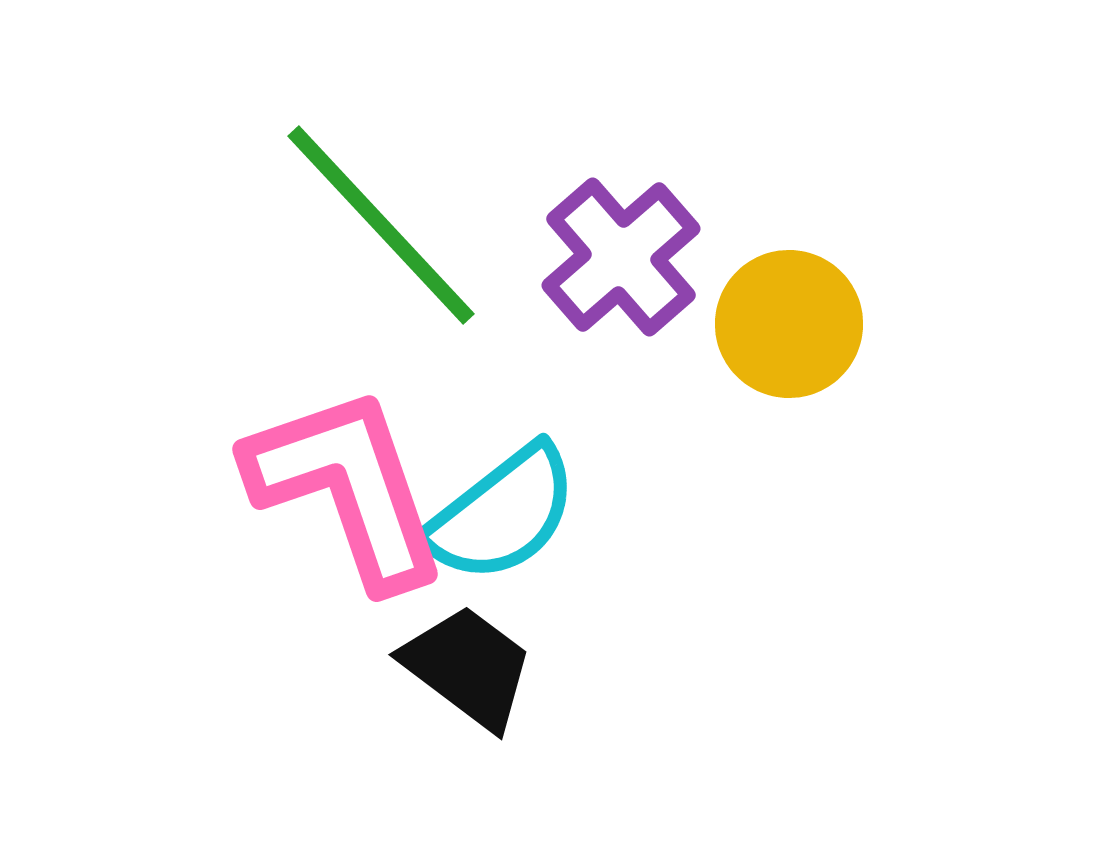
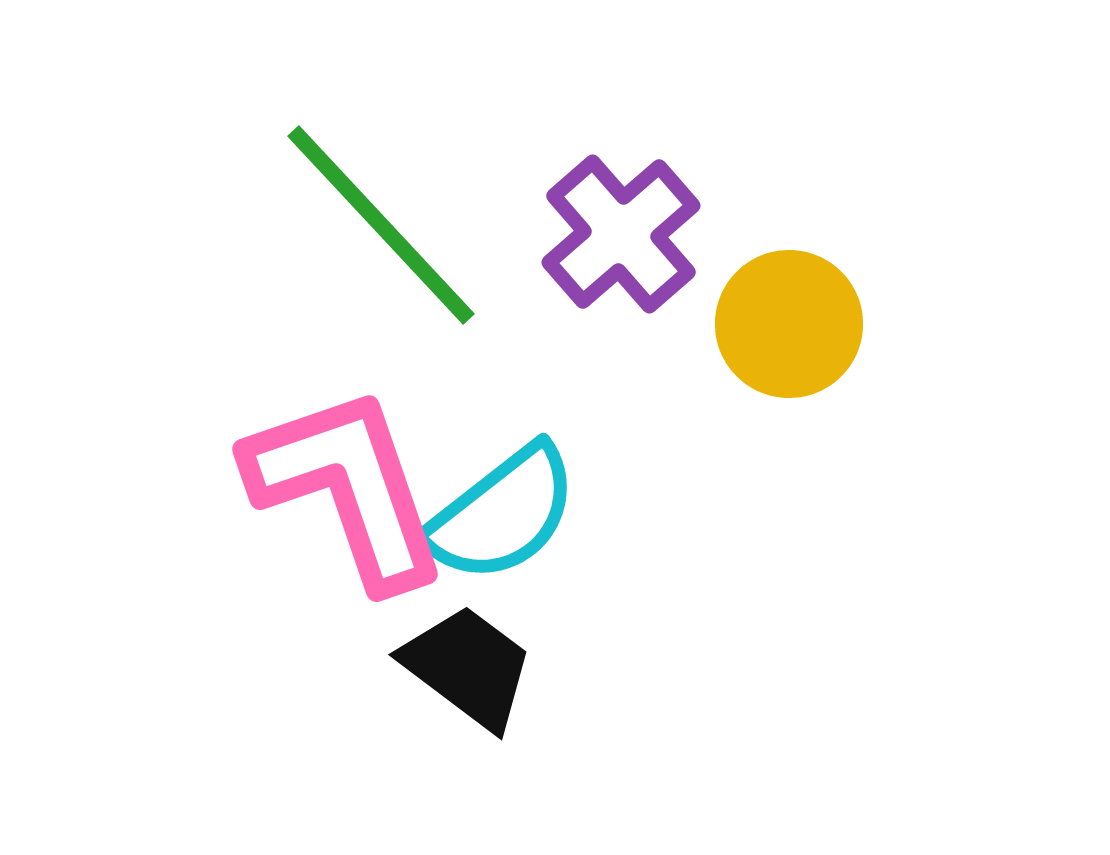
purple cross: moved 23 px up
